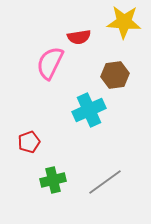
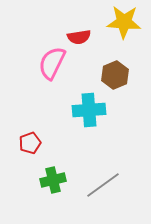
pink semicircle: moved 2 px right
brown hexagon: rotated 16 degrees counterclockwise
cyan cross: rotated 20 degrees clockwise
red pentagon: moved 1 px right, 1 px down
gray line: moved 2 px left, 3 px down
